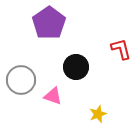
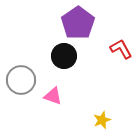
purple pentagon: moved 29 px right
red L-shape: rotated 15 degrees counterclockwise
black circle: moved 12 px left, 11 px up
yellow star: moved 4 px right, 6 px down
